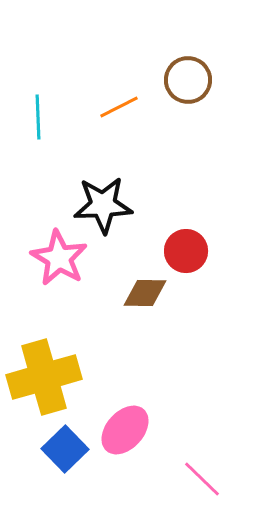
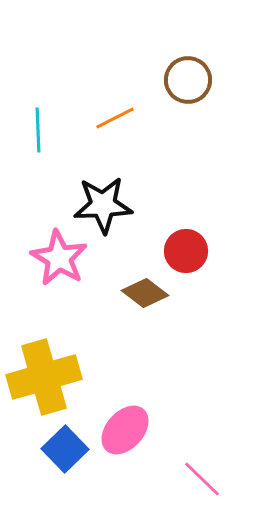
orange line: moved 4 px left, 11 px down
cyan line: moved 13 px down
brown diamond: rotated 36 degrees clockwise
